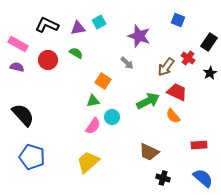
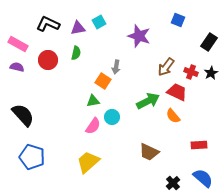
black L-shape: moved 1 px right, 1 px up
green semicircle: rotated 72 degrees clockwise
red cross: moved 3 px right, 14 px down; rotated 16 degrees counterclockwise
gray arrow: moved 11 px left, 4 px down; rotated 56 degrees clockwise
black star: moved 1 px right
black cross: moved 10 px right, 5 px down; rotated 32 degrees clockwise
